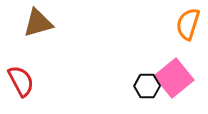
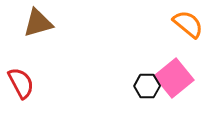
orange semicircle: rotated 112 degrees clockwise
red semicircle: moved 2 px down
